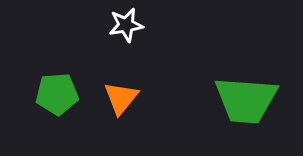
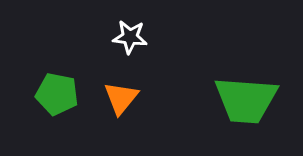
white star: moved 4 px right, 12 px down; rotated 16 degrees clockwise
green pentagon: rotated 15 degrees clockwise
